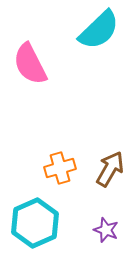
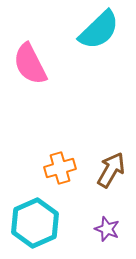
brown arrow: moved 1 px right, 1 px down
purple star: moved 1 px right, 1 px up
